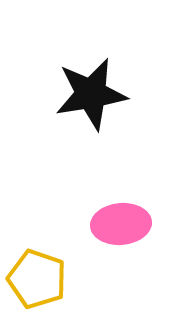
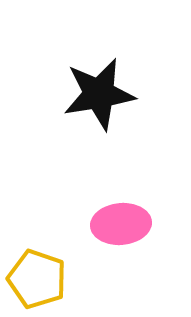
black star: moved 8 px right
